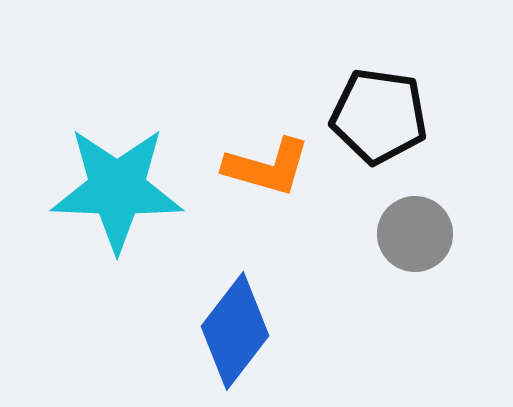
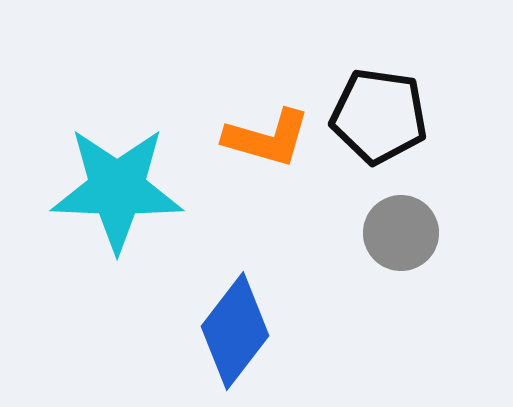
orange L-shape: moved 29 px up
gray circle: moved 14 px left, 1 px up
